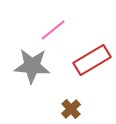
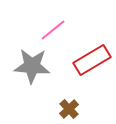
brown cross: moved 2 px left
